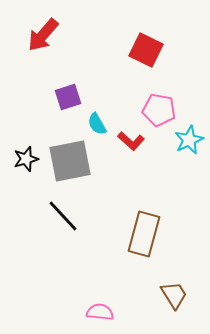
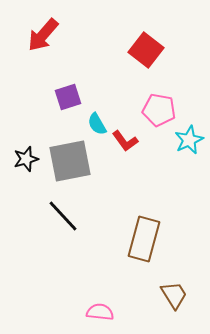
red square: rotated 12 degrees clockwise
red L-shape: moved 6 px left; rotated 12 degrees clockwise
brown rectangle: moved 5 px down
